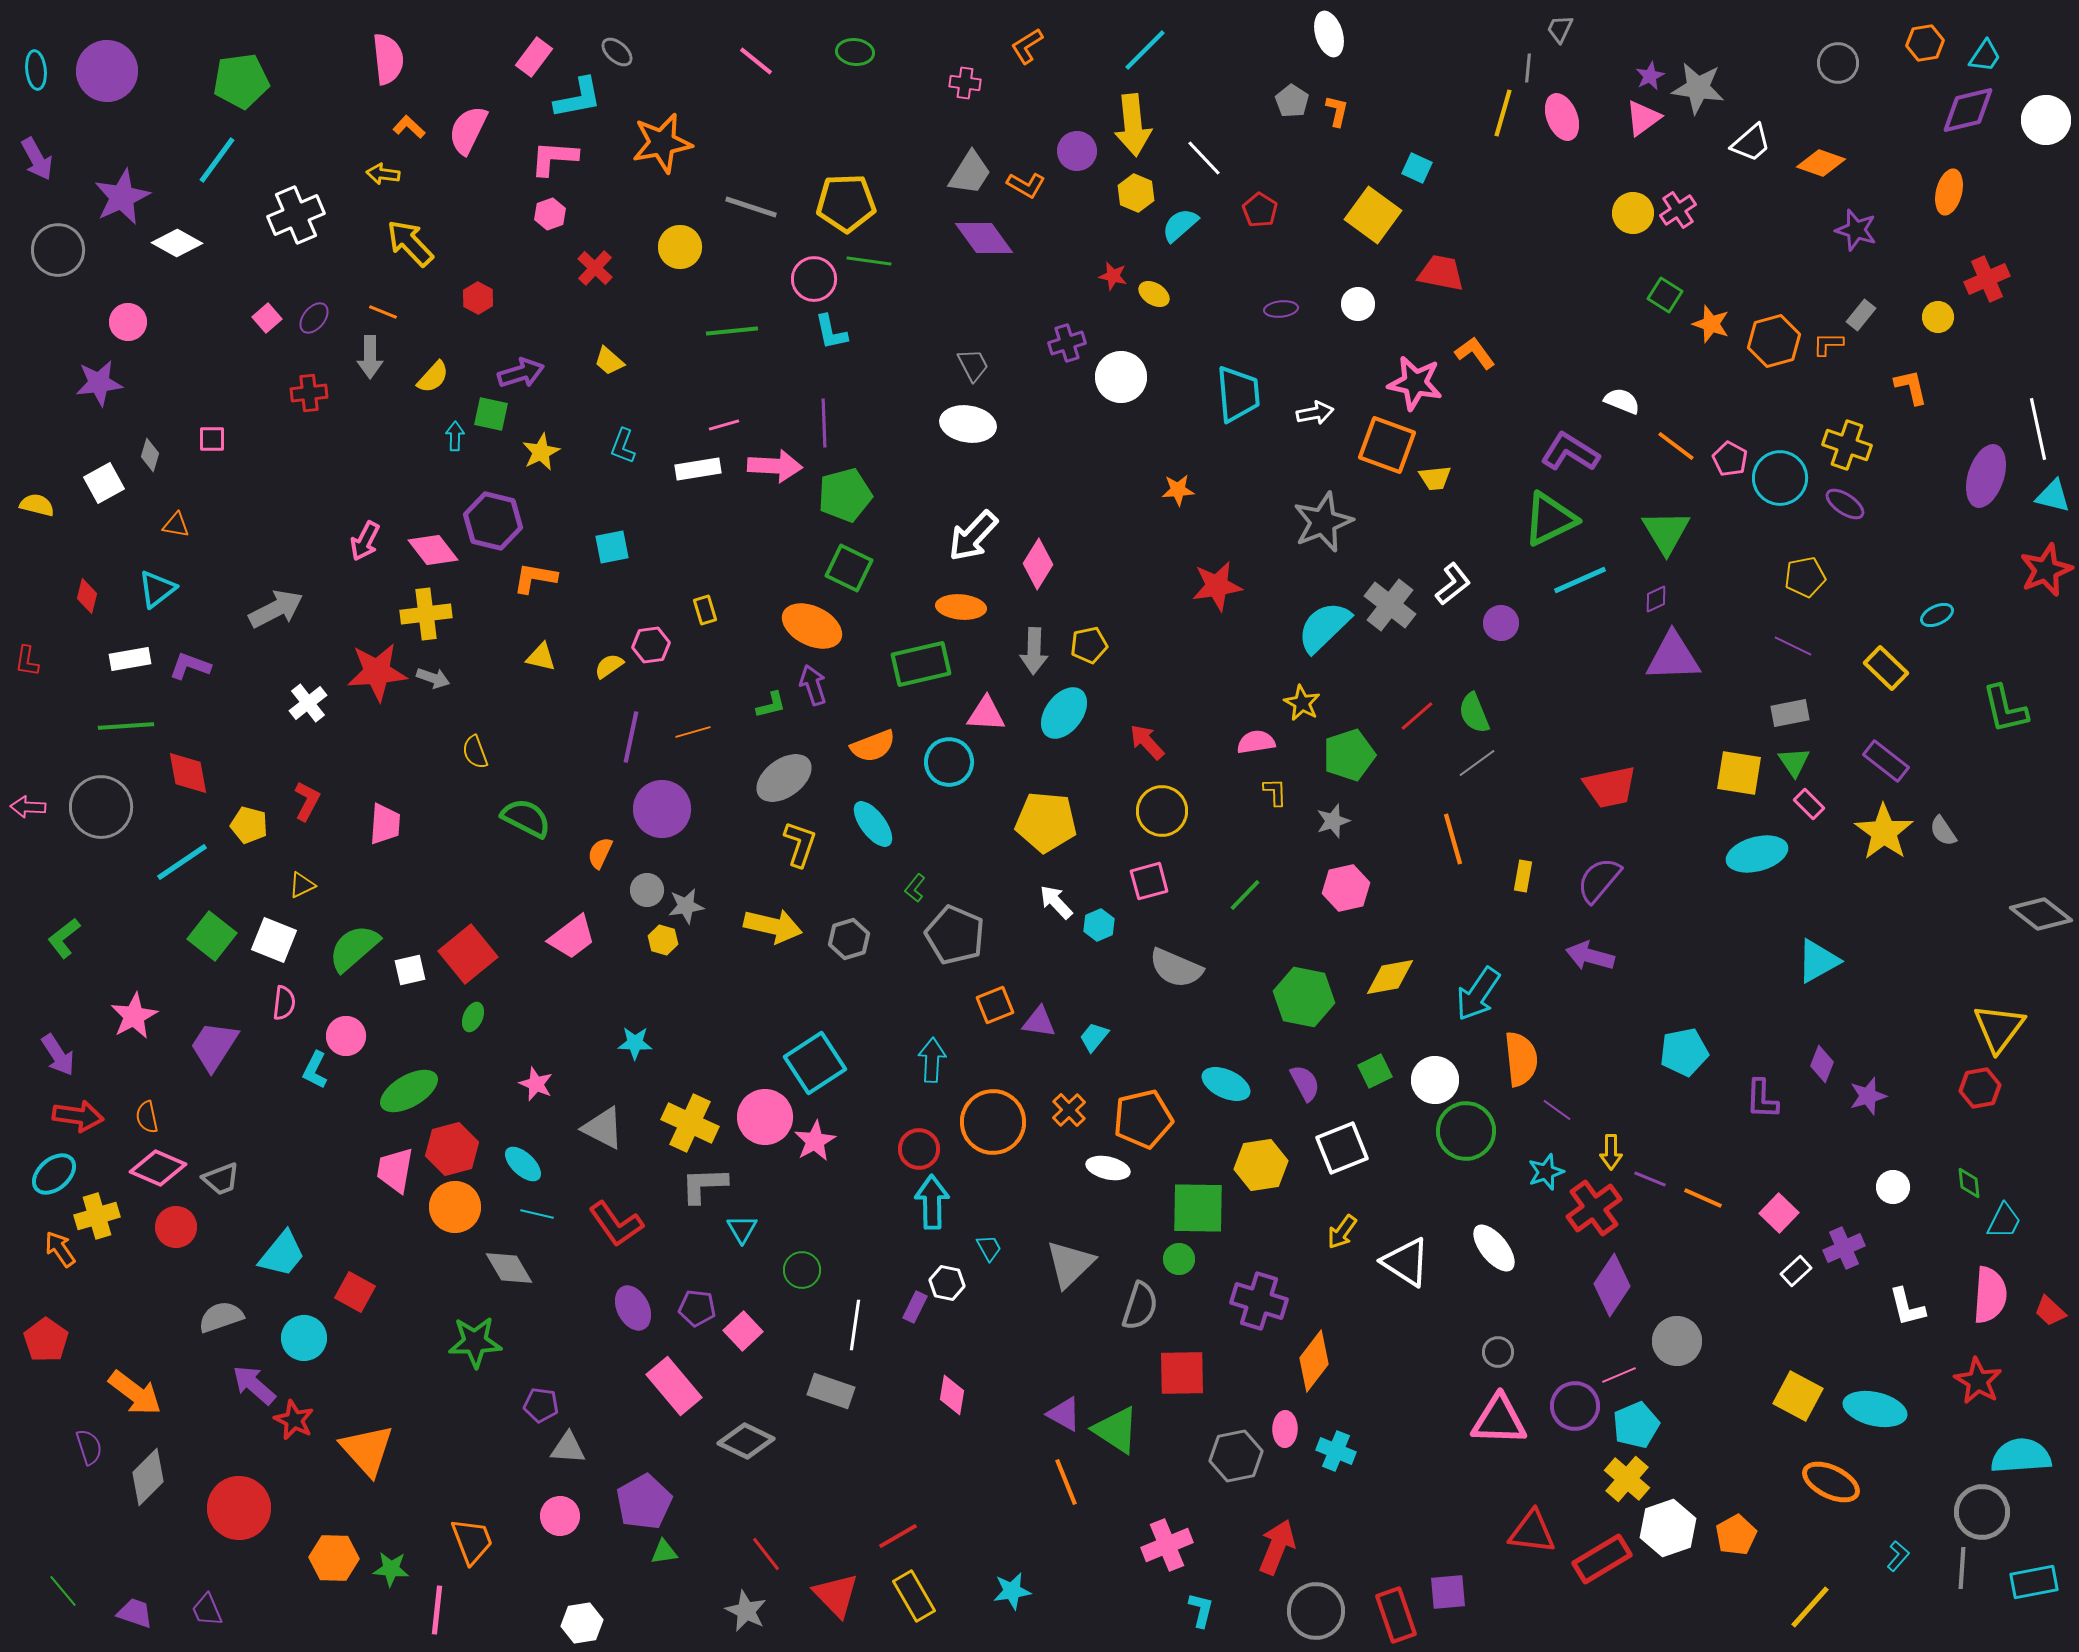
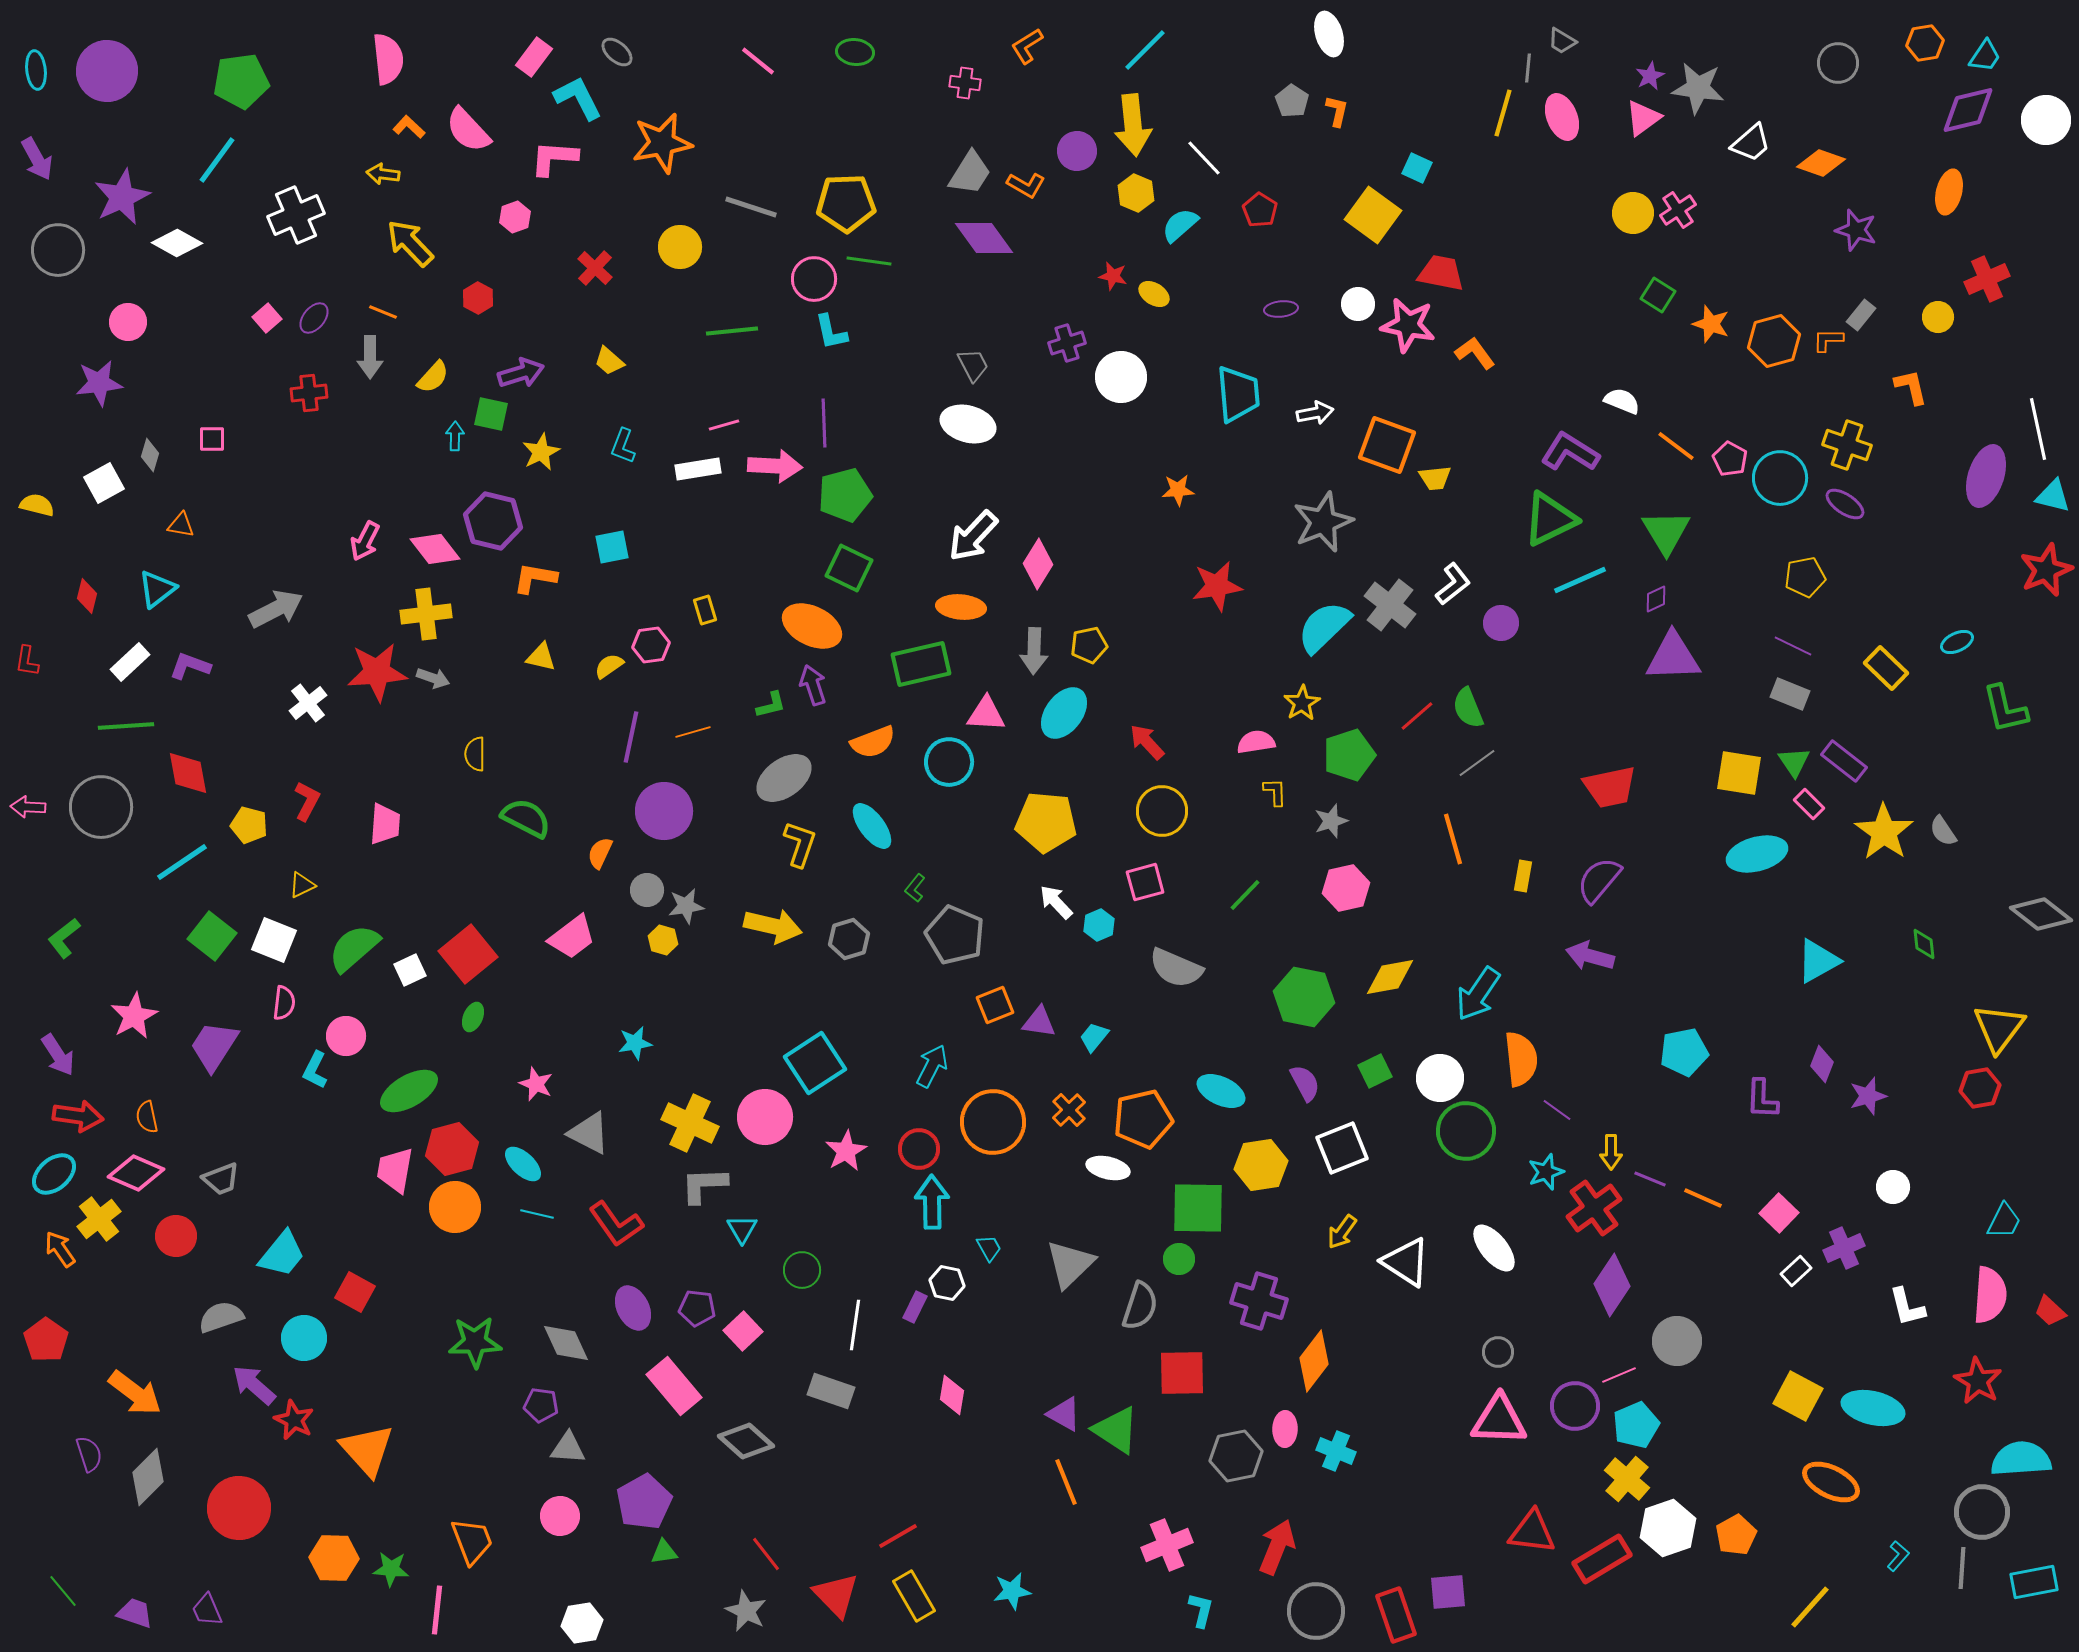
gray trapezoid at (1560, 29): moved 2 px right, 12 px down; rotated 84 degrees counterclockwise
pink line at (756, 61): moved 2 px right
cyan L-shape at (578, 98): rotated 106 degrees counterclockwise
pink semicircle at (468, 130): rotated 69 degrees counterclockwise
pink hexagon at (550, 214): moved 35 px left, 3 px down
green square at (1665, 295): moved 7 px left
orange L-shape at (1828, 344): moved 4 px up
pink star at (1415, 383): moved 7 px left, 58 px up
white ellipse at (968, 424): rotated 6 degrees clockwise
orange triangle at (176, 525): moved 5 px right
pink diamond at (433, 550): moved 2 px right, 1 px up
cyan ellipse at (1937, 615): moved 20 px right, 27 px down
white rectangle at (130, 659): moved 3 px down; rotated 33 degrees counterclockwise
yellow star at (1302, 703): rotated 12 degrees clockwise
green semicircle at (1474, 713): moved 6 px left, 5 px up
gray rectangle at (1790, 713): moved 19 px up; rotated 33 degrees clockwise
orange semicircle at (873, 746): moved 4 px up
yellow semicircle at (475, 752): moved 2 px down; rotated 20 degrees clockwise
purple rectangle at (1886, 761): moved 42 px left
purple circle at (662, 809): moved 2 px right, 2 px down
gray star at (1333, 821): moved 2 px left
cyan ellipse at (873, 824): moved 1 px left, 2 px down
pink square at (1149, 881): moved 4 px left, 1 px down
white square at (410, 970): rotated 12 degrees counterclockwise
cyan star at (635, 1043): rotated 12 degrees counterclockwise
cyan arrow at (932, 1060): moved 6 px down; rotated 24 degrees clockwise
white circle at (1435, 1080): moved 5 px right, 2 px up
cyan ellipse at (1226, 1084): moved 5 px left, 7 px down
gray triangle at (603, 1128): moved 14 px left, 5 px down
pink star at (815, 1141): moved 31 px right, 10 px down
pink diamond at (158, 1168): moved 22 px left, 5 px down
green diamond at (1969, 1183): moved 45 px left, 239 px up
yellow cross at (97, 1216): moved 2 px right, 3 px down; rotated 21 degrees counterclockwise
red circle at (176, 1227): moved 9 px down
gray diamond at (509, 1268): moved 57 px right, 75 px down; rotated 6 degrees clockwise
cyan ellipse at (1875, 1409): moved 2 px left, 1 px up
gray diamond at (746, 1441): rotated 16 degrees clockwise
purple semicircle at (89, 1447): moved 7 px down
cyan semicircle at (2021, 1456): moved 3 px down
